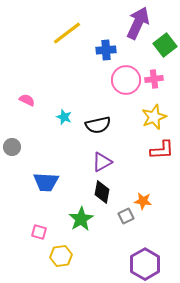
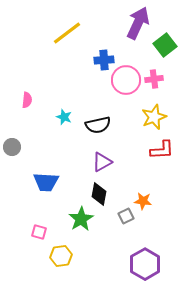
blue cross: moved 2 px left, 10 px down
pink semicircle: rotated 70 degrees clockwise
black diamond: moved 3 px left, 2 px down
